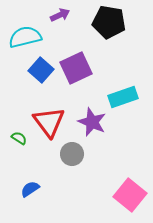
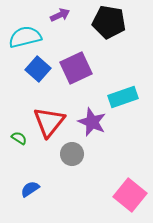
blue square: moved 3 px left, 1 px up
red triangle: rotated 16 degrees clockwise
